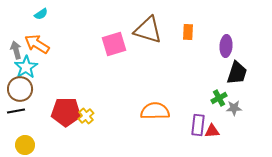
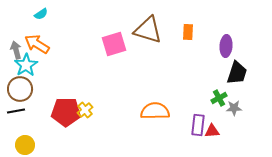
cyan star: moved 2 px up
yellow cross: moved 1 px left, 6 px up
